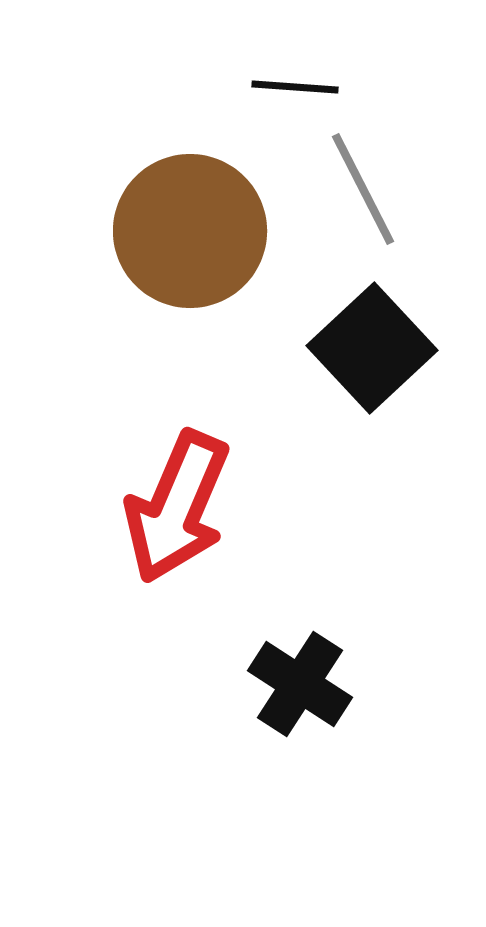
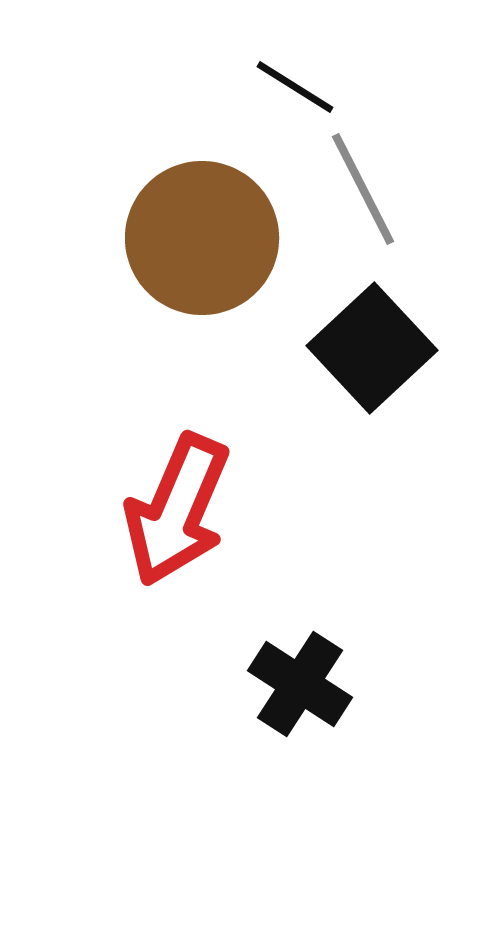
black line: rotated 28 degrees clockwise
brown circle: moved 12 px right, 7 px down
red arrow: moved 3 px down
